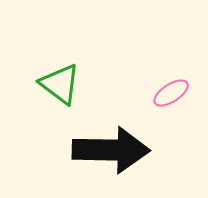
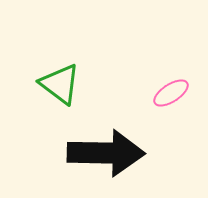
black arrow: moved 5 px left, 3 px down
